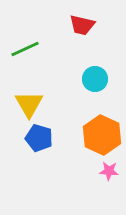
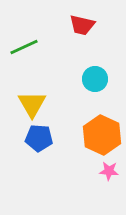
green line: moved 1 px left, 2 px up
yellow triangle: moved 3 px right
blue pentagon: rotated 12 degrees counterclockwise
